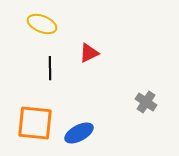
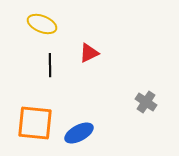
black line: moved 3 px up
